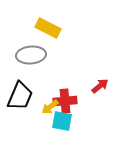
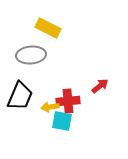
red cross: moved 3 px right
yellow arrow: rotated 30 degrees clockwise
